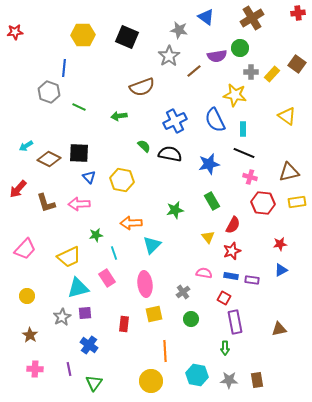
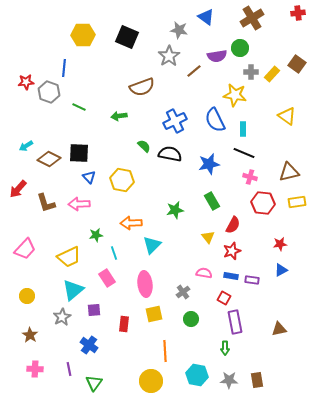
red star at (15, 32): moved 11 px right, 50 px down
cyan triangle at (78, 288): moved 5 px left, 2 px down; rotated 25 degrees counterclockwise
purple square at (85, 313): moved 9 px right, 3 px up
